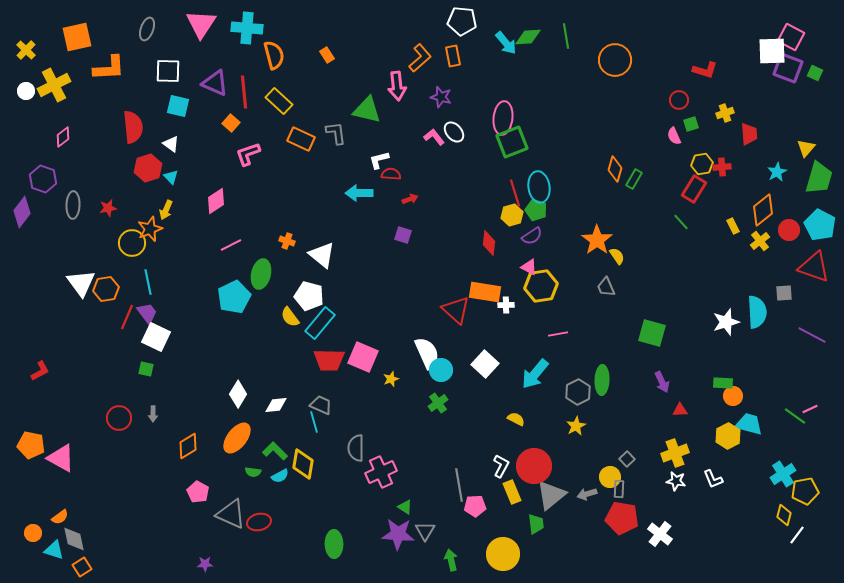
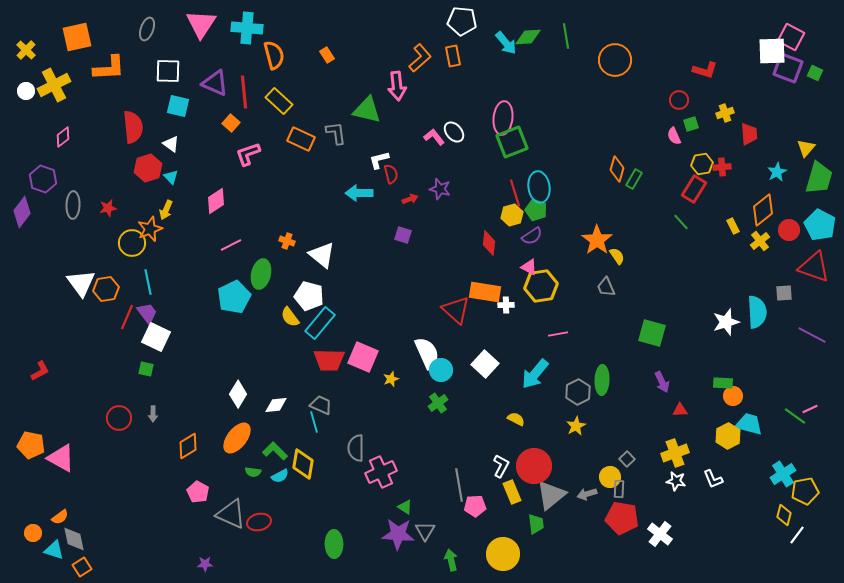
purple star at (441, 97): moved 1 px left, 92 px down
orange diamond at (615, 169): moved 2 px right
red semicircle at (391, 174): rotated 72 degrees clockwise
